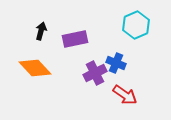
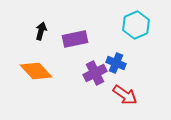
orange diamond: moved 1 px right, 3 px down
